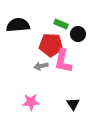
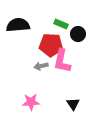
pink L-shape: moved 1 px left
